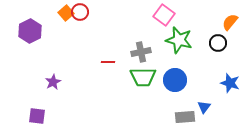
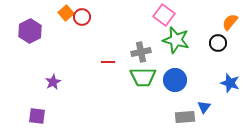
red circle: moved 2 px right, 5 px down
green star: moved 3 px left
